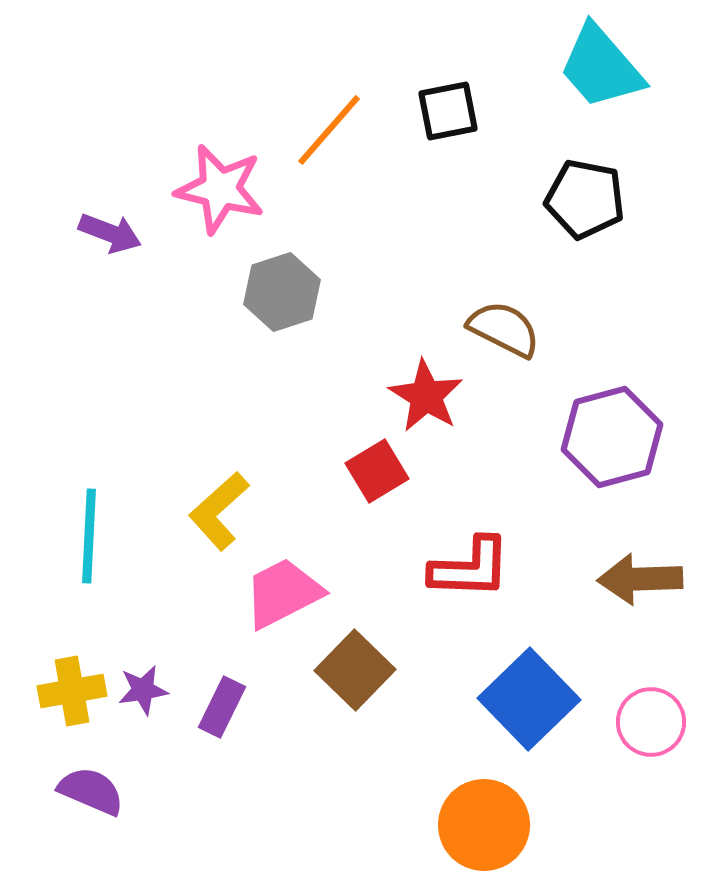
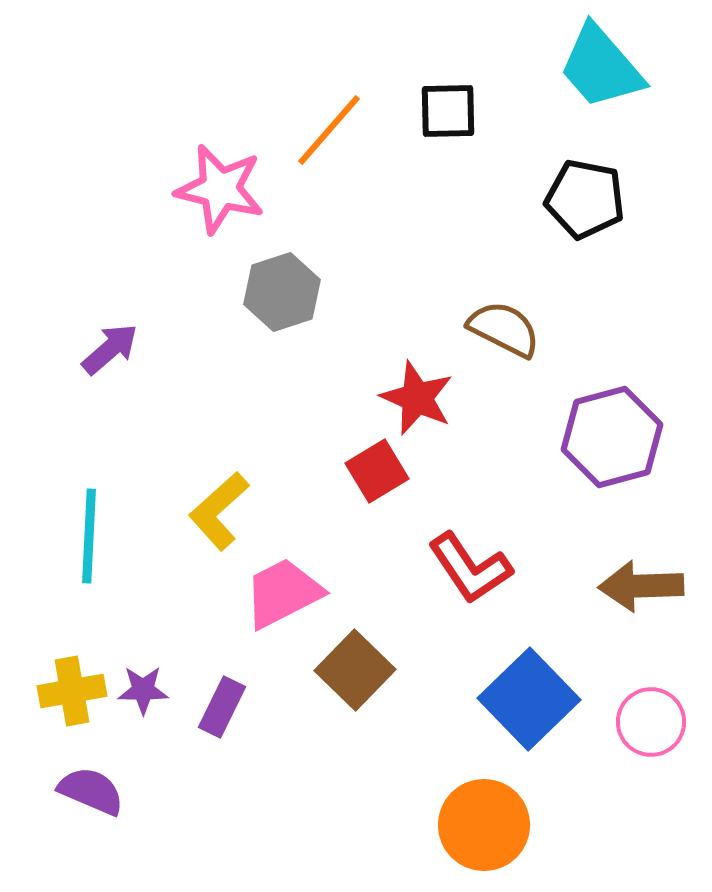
black square: rotated 10 degrees clockwise
purple arrow: moved 116 px down; rotated 62 degrees counterclockwise
red star: moved 9 px left, 2 px down; rotated 8 degrees counterclockwise
red L-shape: rotated 54 degrees clockwise
brown arrow: moved 1 px right, 7 px down
purple star: rotated 9 degrees clockwise
